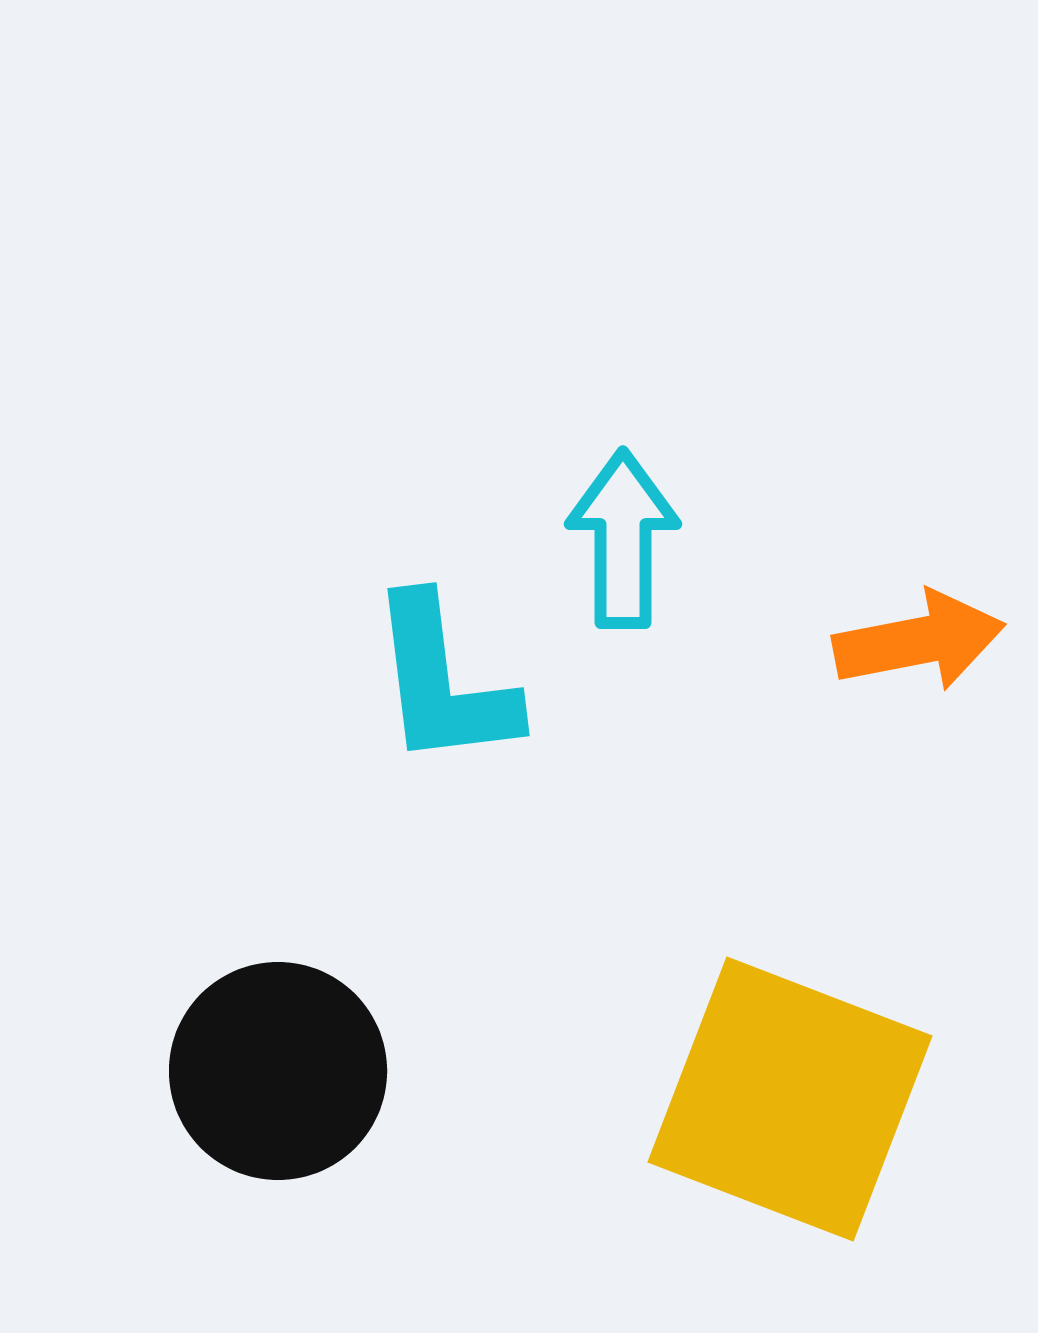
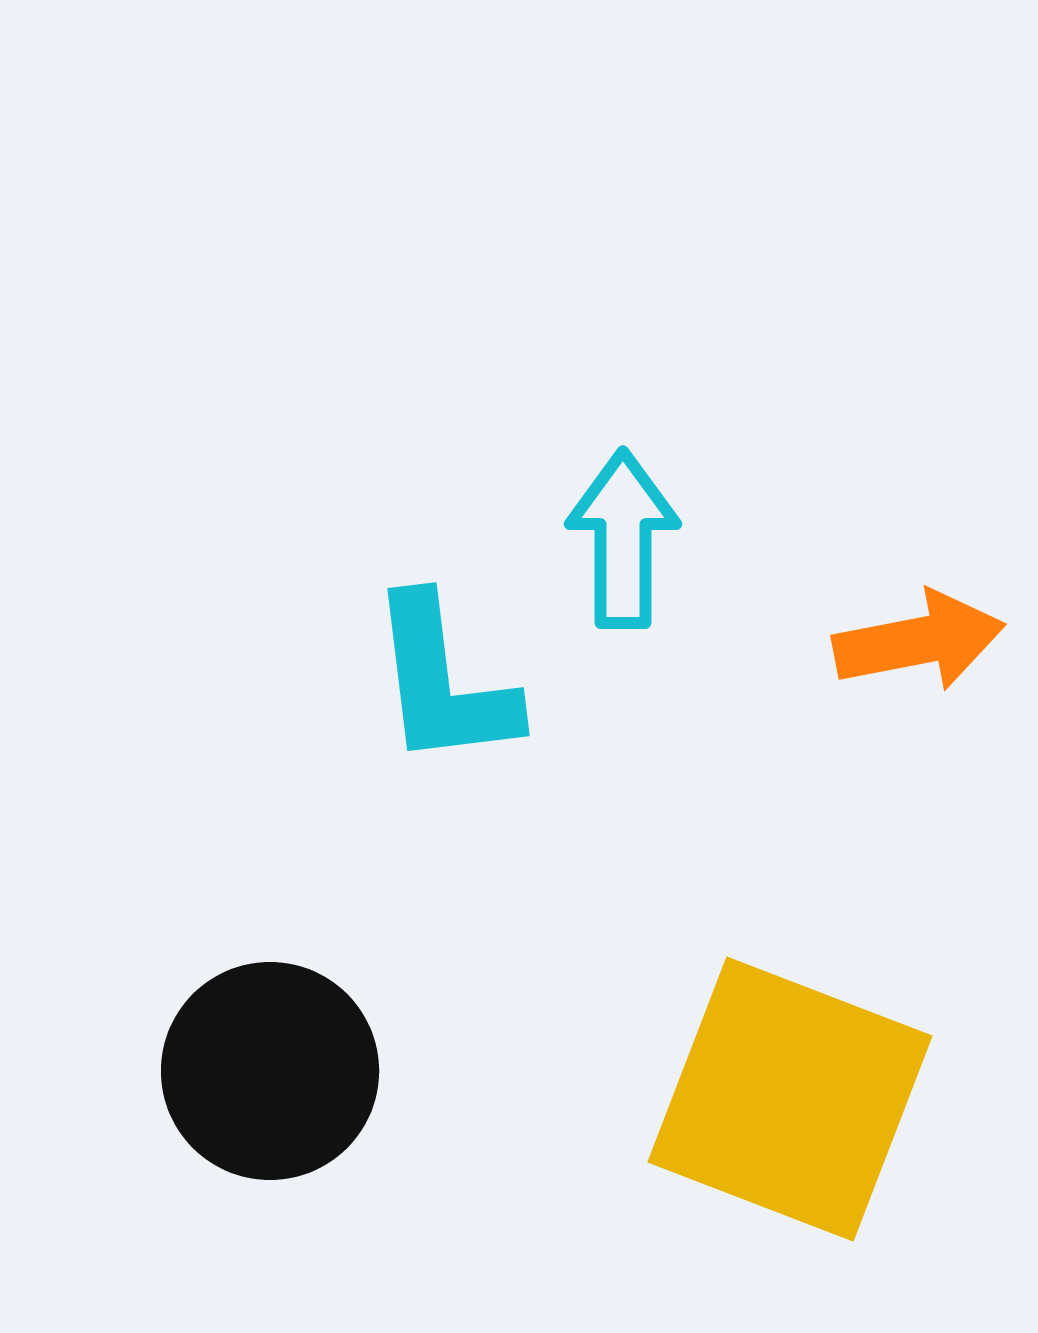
black circle: moved 8 px left
